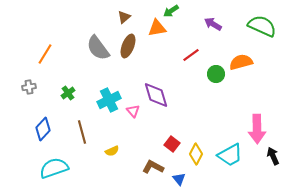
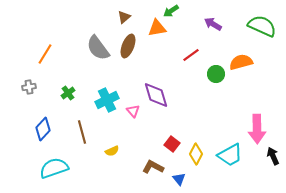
cyan cross: moved 2 px left
